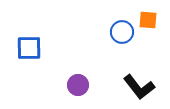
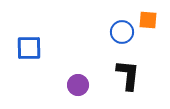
black L-shape: moved 11 px left, 12 px up; rotated 136 degrees counterclockwise
